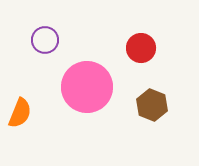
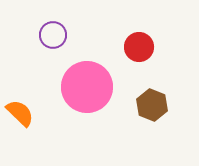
purple circle: moved 8 px right, 5 px up
red circle: moved 2 px left, 1 px up
orange semicircle: rotated 68 degrees counterclockwise
